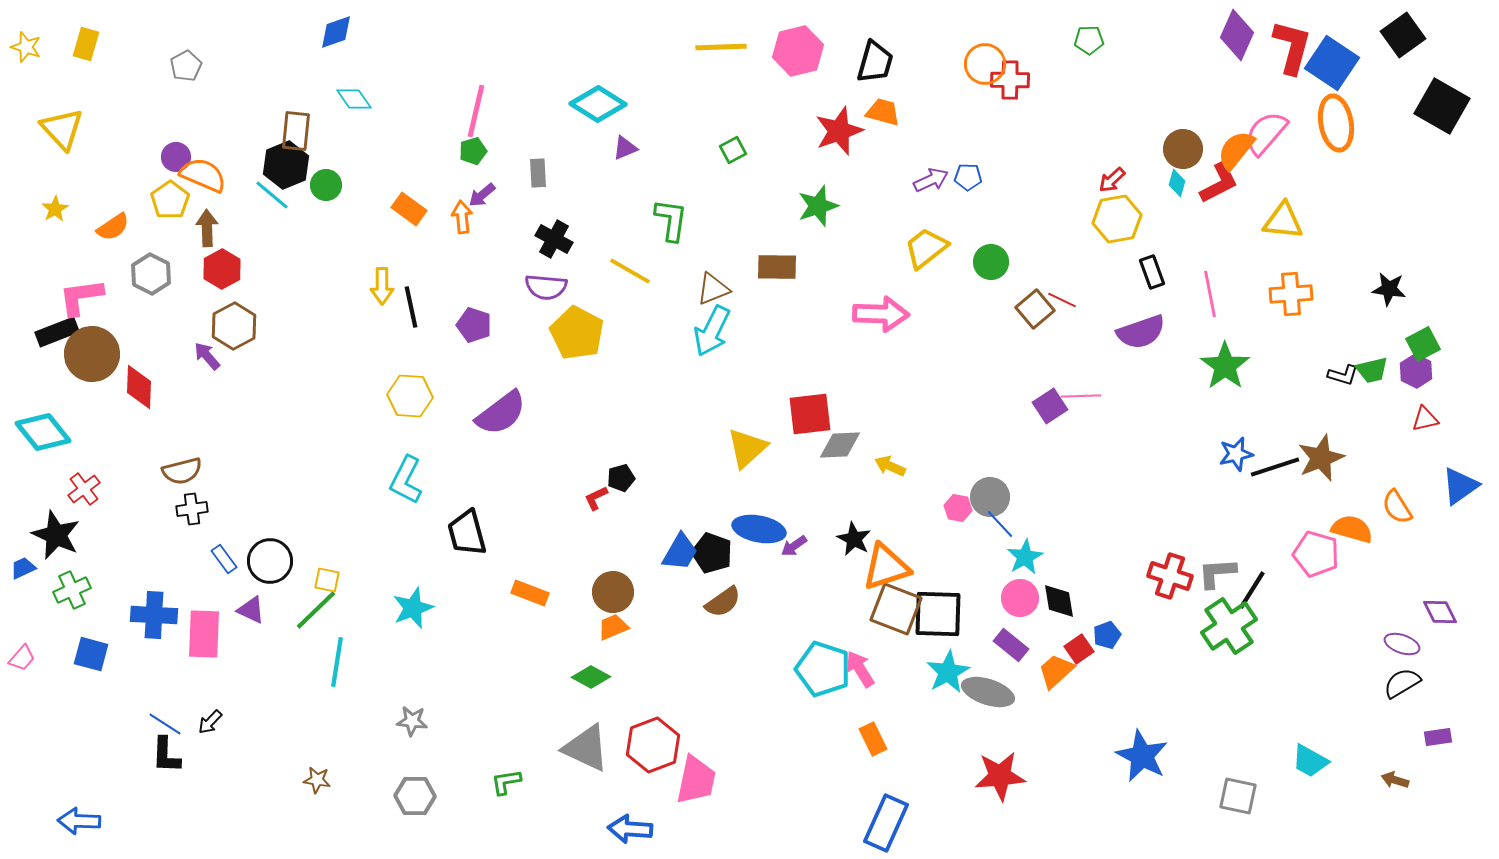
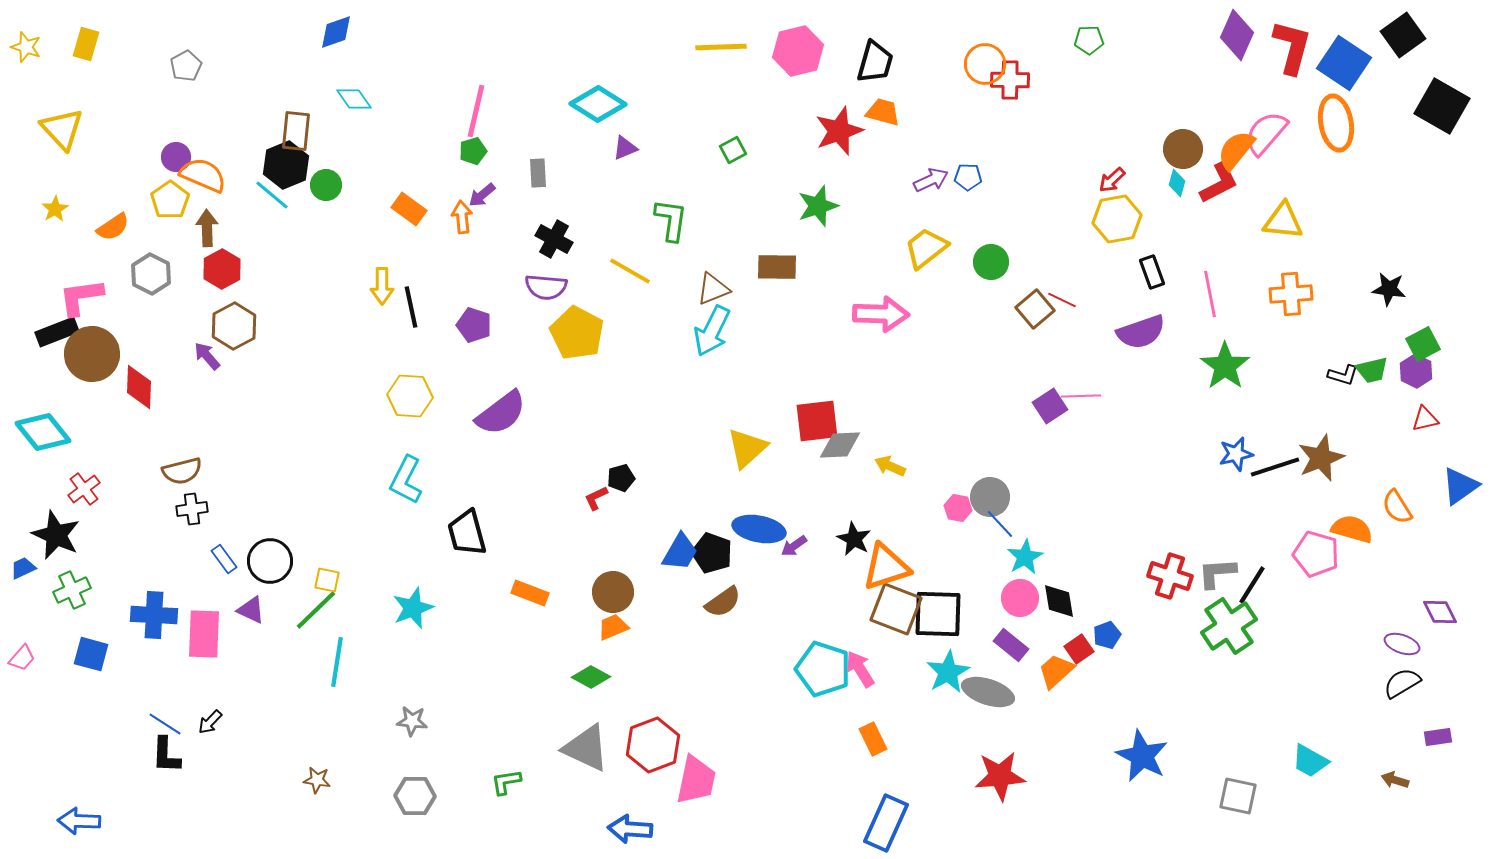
blue square at (1332, 63): moved 12 px right
red square at (810, 414): moved 7 px right, 7 px down
black line at (1252, 590): moved 5 px up
